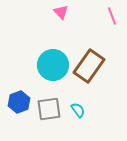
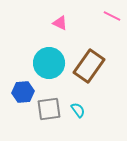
pink triangle: moved 1 px left, 11 px down; rotated 21 degrees counterclockwise
pink line: rotated 42 degrees counterclockwise
cyan circle: moved 4 px left, 2 px up
blue hexagon: moved 4 px right, 10 px up; rotated 15 degrees clockwise
